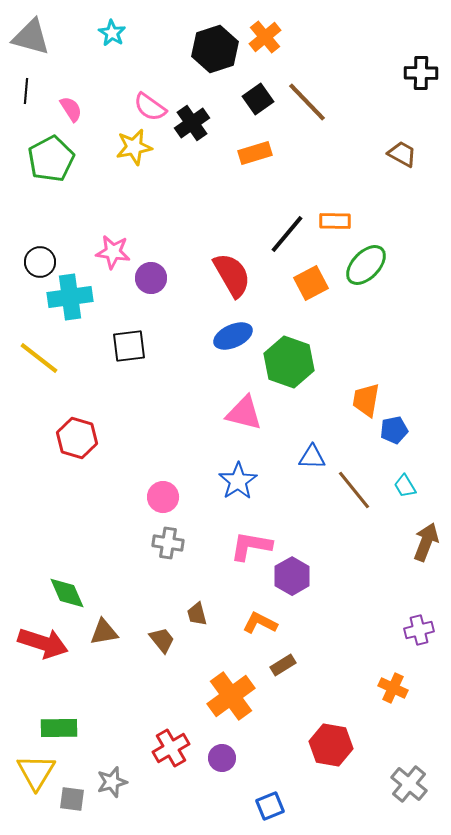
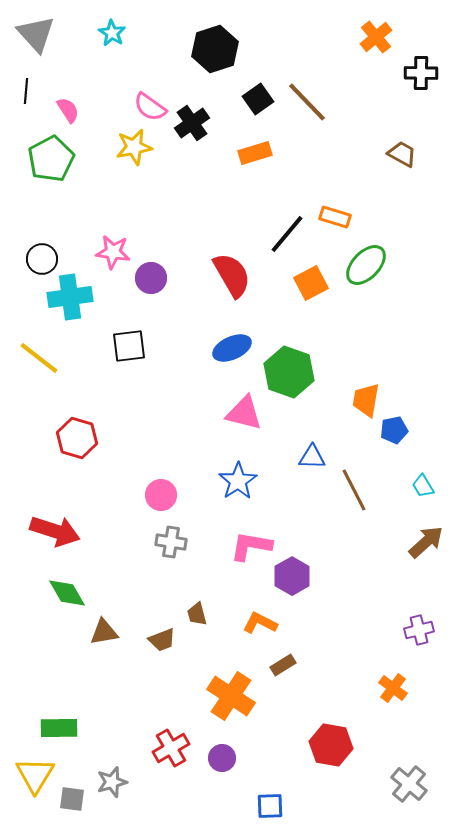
gray triangle at (31, 37): moved 5 px right, 3 px up; rotated 33 degrees clockwise
orange cross at (265, 37): moved 111 px right
pink semicircle at (71, 109): moved 3 px left, 1 px down
orange rectangle at (335, 221): moved 4 px up; rotated 16 degrees clockwise
black circle at (40, 262): moved 2 px right, 3 px up
blue ellipse at (233, 336): moved 1 px left, 12 px down
green hexagon at (289, 362): moved 10 px down
cyan trapezoid at (405, 486): moved 18 px right
brown line at (354, 490): rotated 12 degrees clockwise
pink circle at (163, 497): moved 2 px left, 2 px up
brown arrow at (426, 542): rotated 27 degrees clockwise
gray cross at (168, 543): moved 3 px right, 1 px up
green diamond at (67, 593): rotated 6 degrees counterclockwise
brown trapezoid at (162, 640): rotated 108 degrees clockwise
red arrow at (43, 643): moved 12 px right, 112 px up
orange cross at (393, 688): rotated 12 degrees clockwise
orange cross at (231, 696): rotated 21 degrees counterclockwise
yellow triangle at (36, 772): moved 1 px left, 3 px down
blue square at (270, 806): rotated 20 degrees clockwise
